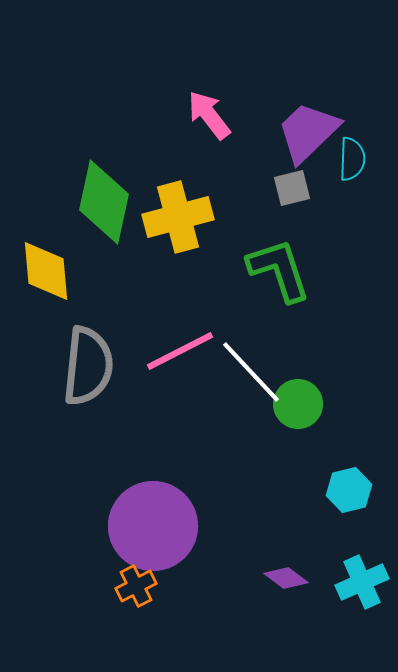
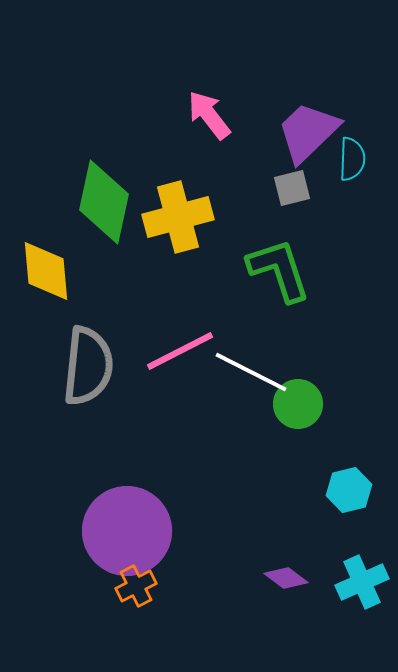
white line: rotated 20 degrees counterclockwise
purple circle: moved 26 px left, 5 px down
